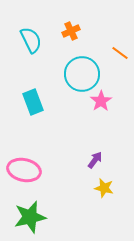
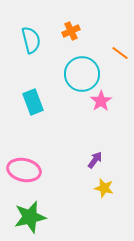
cyan semicircle: rotated 12 degrees clockwise
